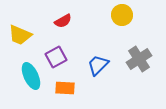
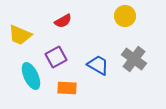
yellow circle: moved 3 px right, 1 px down
gray cross: moved 5 px left; rotated 20 degrees counterclockwise
blue trapezoid: rotated 75 degrees clockwise
orange rectangle: moved 2 px right
